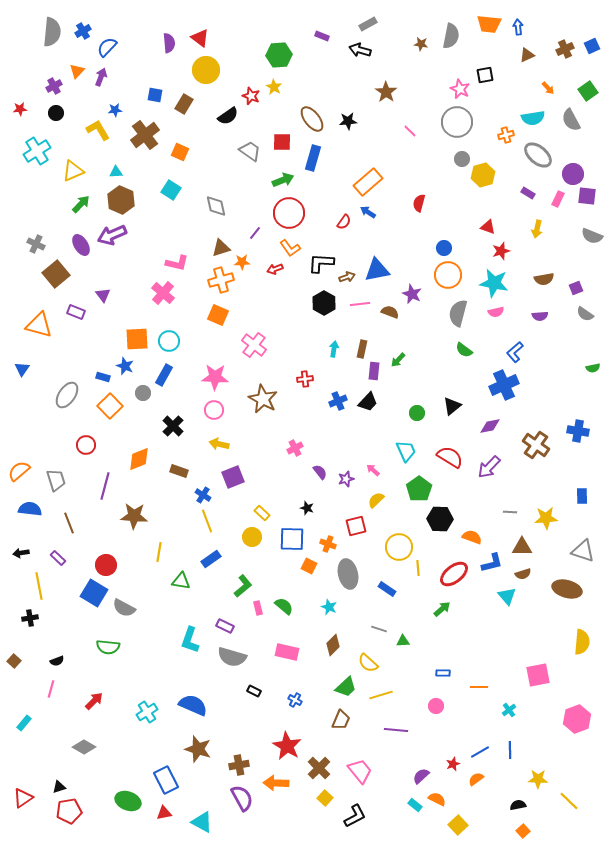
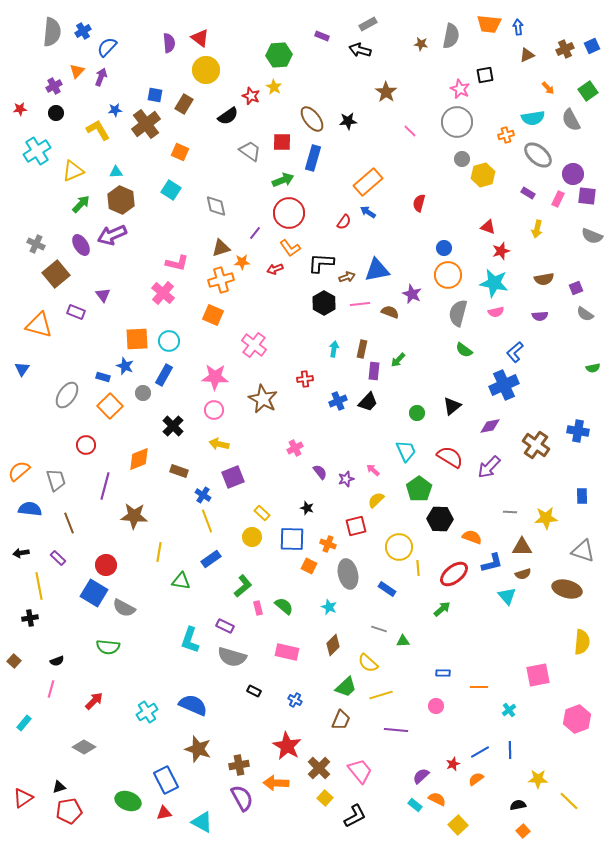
brown cross at (145, 135): moved 1 px right, 11 px up
orange square at (218, 315): moved 5 px left
